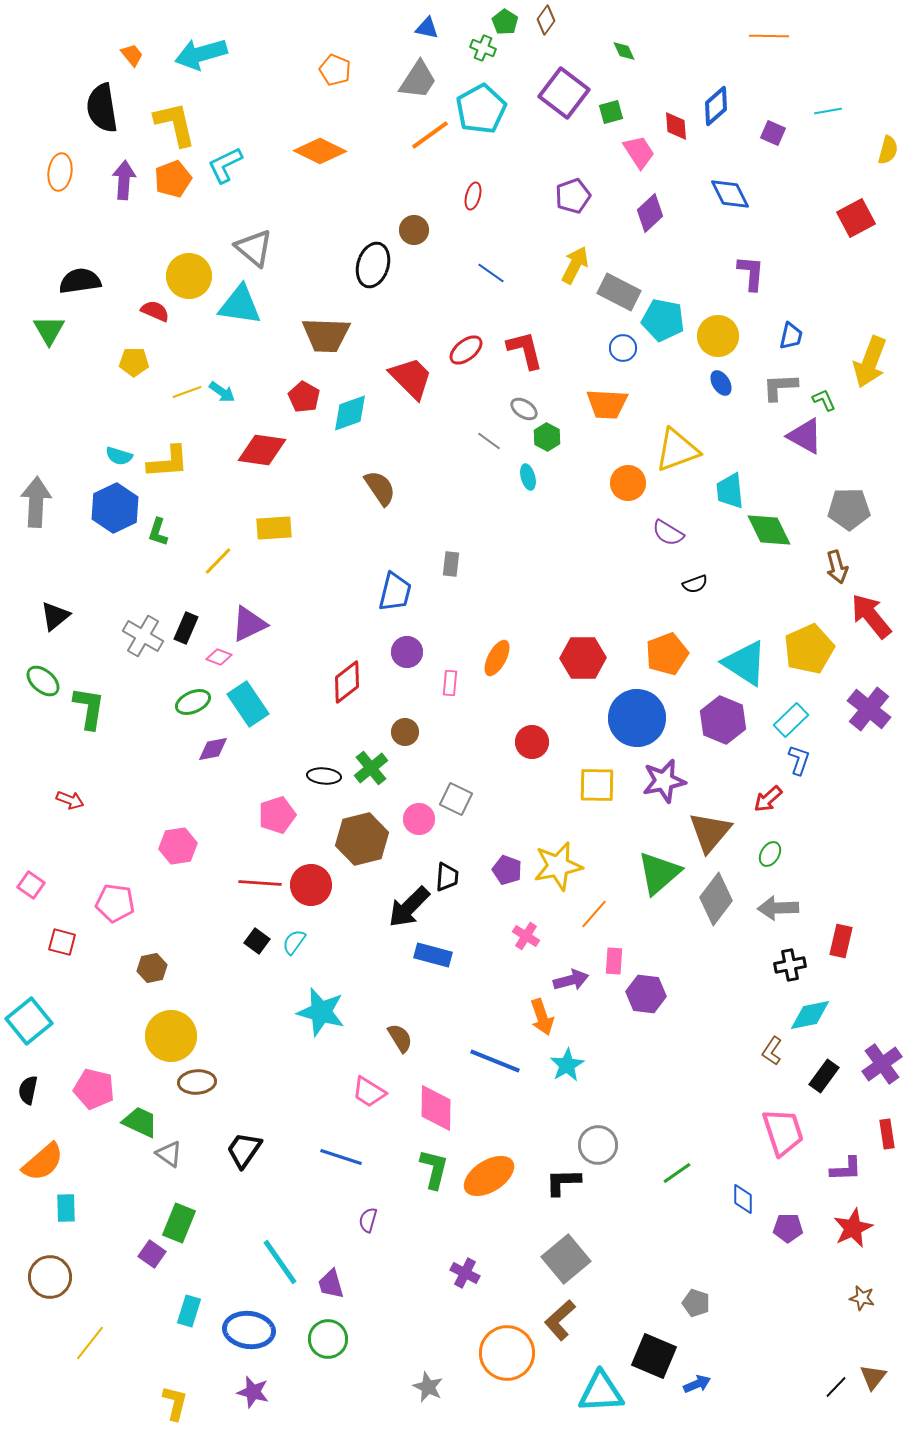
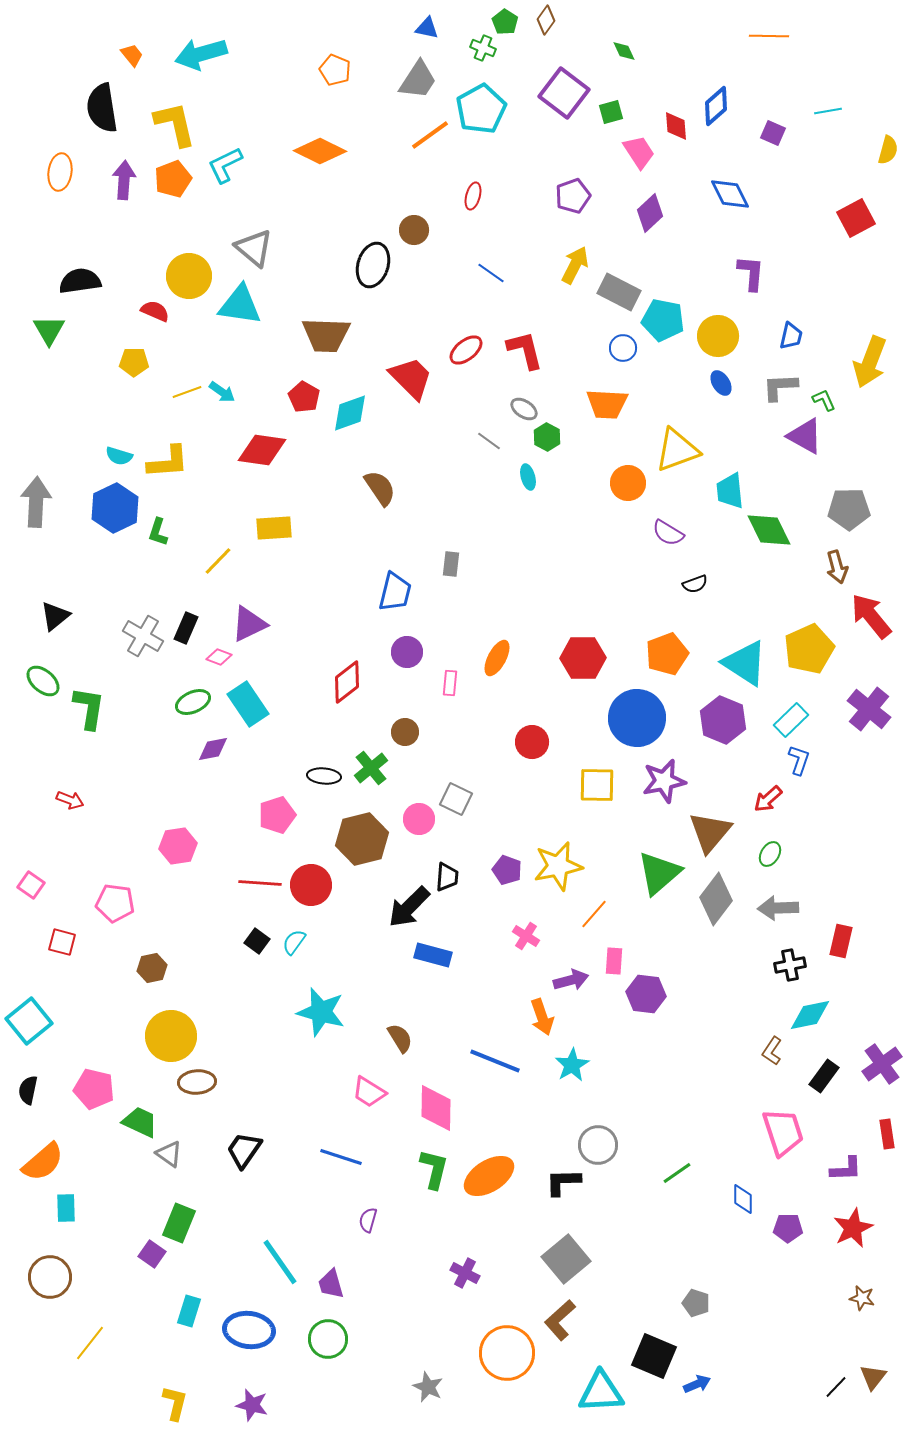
cyan star at (567, 1065): moved 5 px right
purple star at (253, 1392): moved 1 px left, 13 px down
